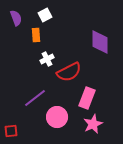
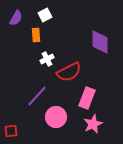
purple semicircle: rotated 49 degrees clockwise
purple line: moved 2 px right, 2 px up; rotated 10 degrees counterclockwise
pink circle: moved 1 px left
